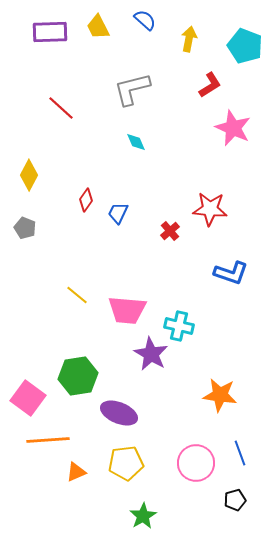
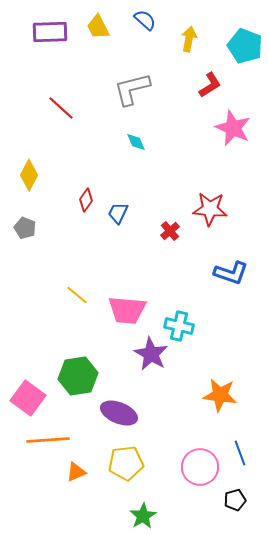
pink circle: moved 4 px right, 4 px down
